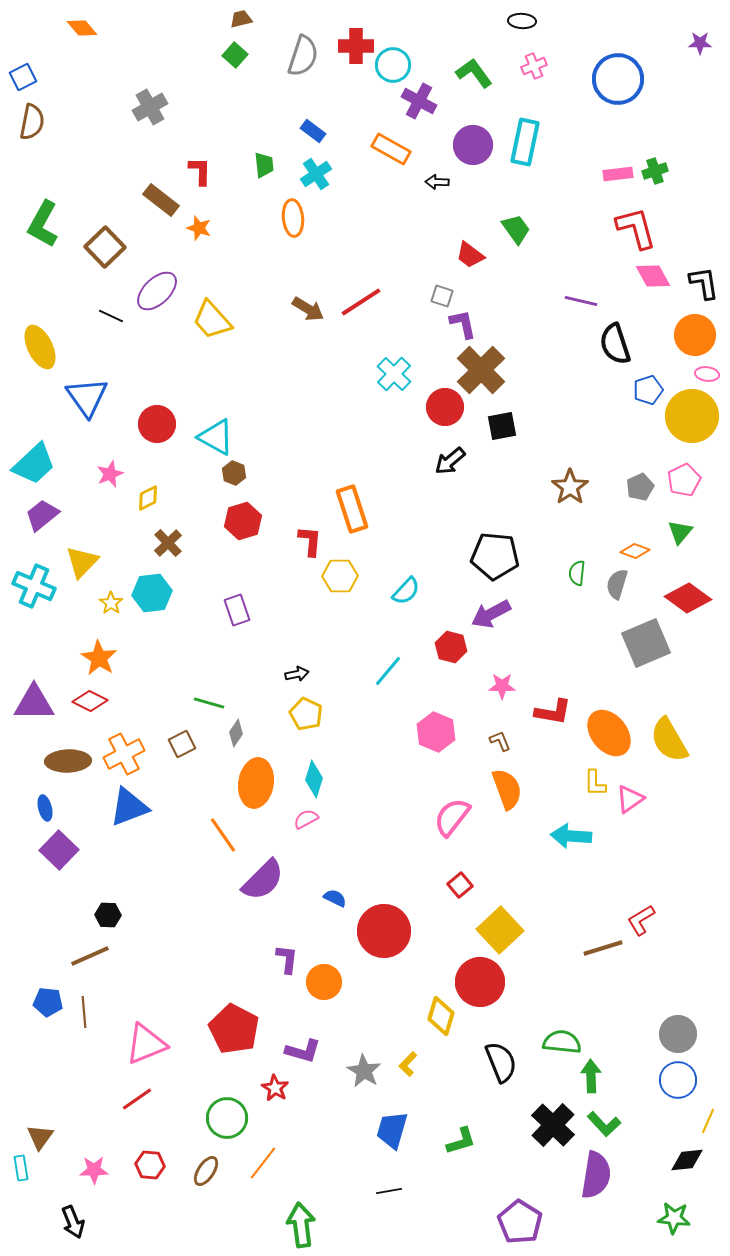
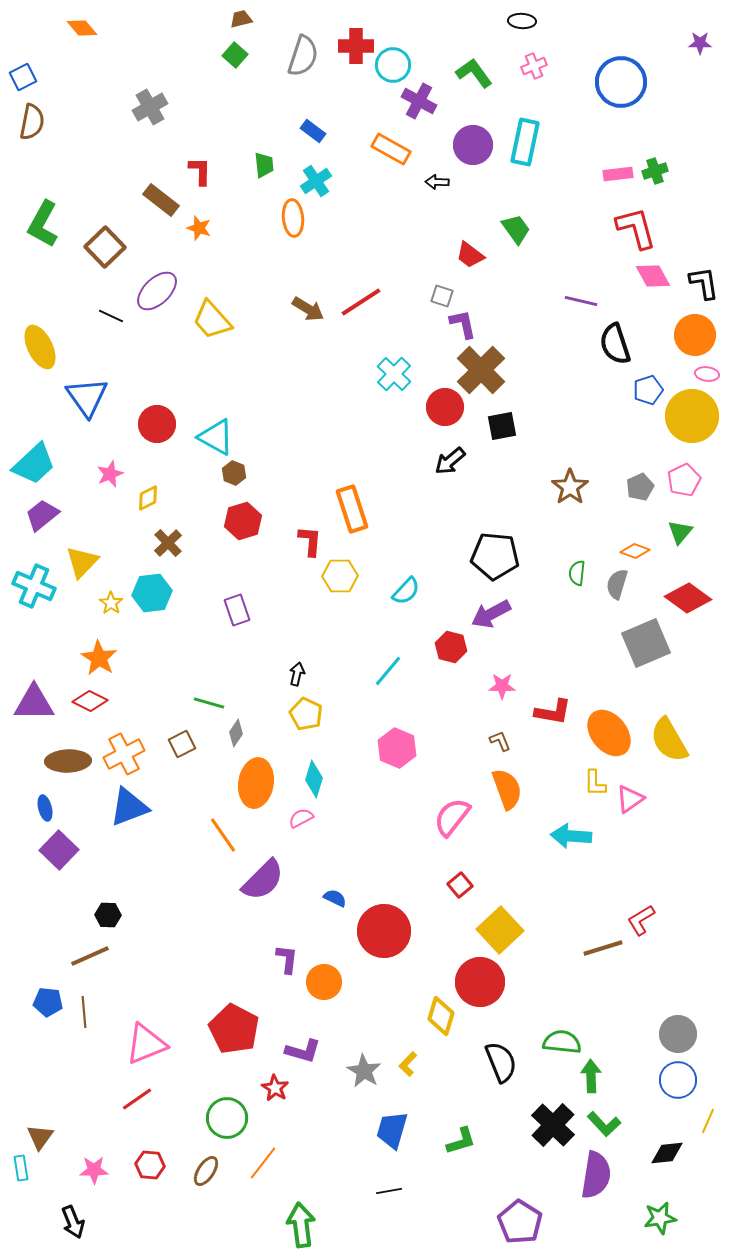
blue circle at (618, 79): moved 3 px right, 3 px down
cyan cross at (316, 174): moved 7 px down
black arrow at (297, 674): rotated 65 degrees counterclockwise
pink hexagon at (436, 732): moved 39 px left, 16 px down
pink semicircle at (306, 819): moved 5 px left, 1 px up
black diamond at (687, 1160): moved 20 px left, 7 px up
green star at (674, 1218): moved 14 px left; rotated 16 degrees counterclockwise
